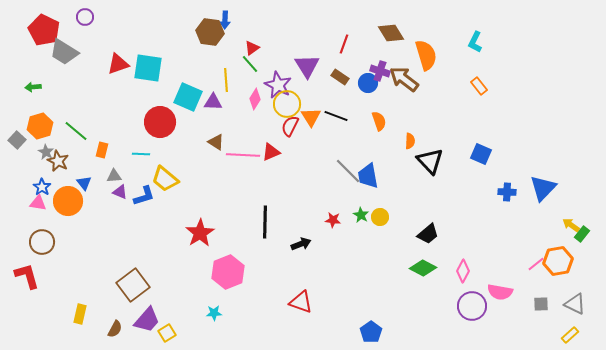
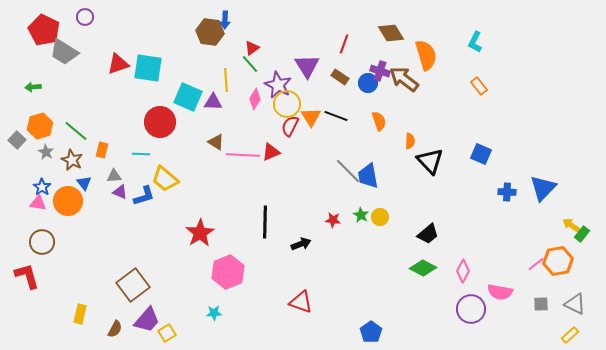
brown star at (58, 161): moved 14 px right, 1 px up
purple circle at (472, 306): moved 1 px left, 3 px down
